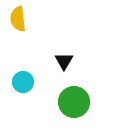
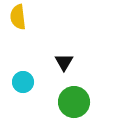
yellow semicircle: moved 2 px up
black triangle: moved 1 px down
